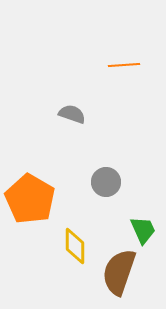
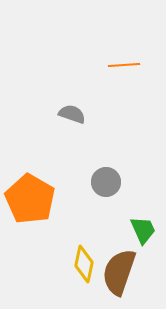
yellow diamond: moved 9 px right, 18 px down; rotated 12 degrees clockwise
